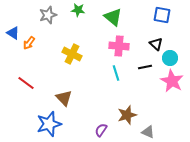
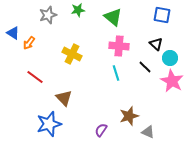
green star: rotated 16 degrees counterclockwise
black line: rotated 56 degrees clockwise
red line: moved 9 px right, 6 px up
brown star: moved 2 px right, 1 px down
